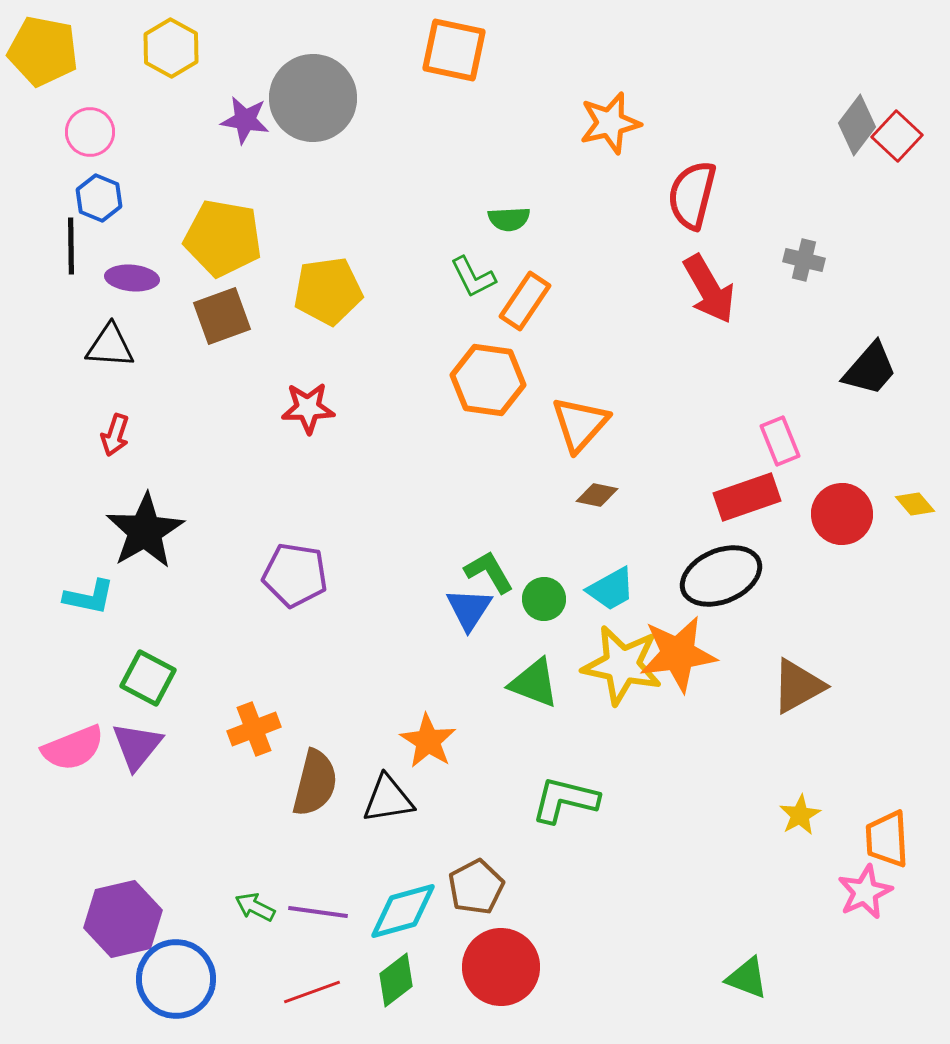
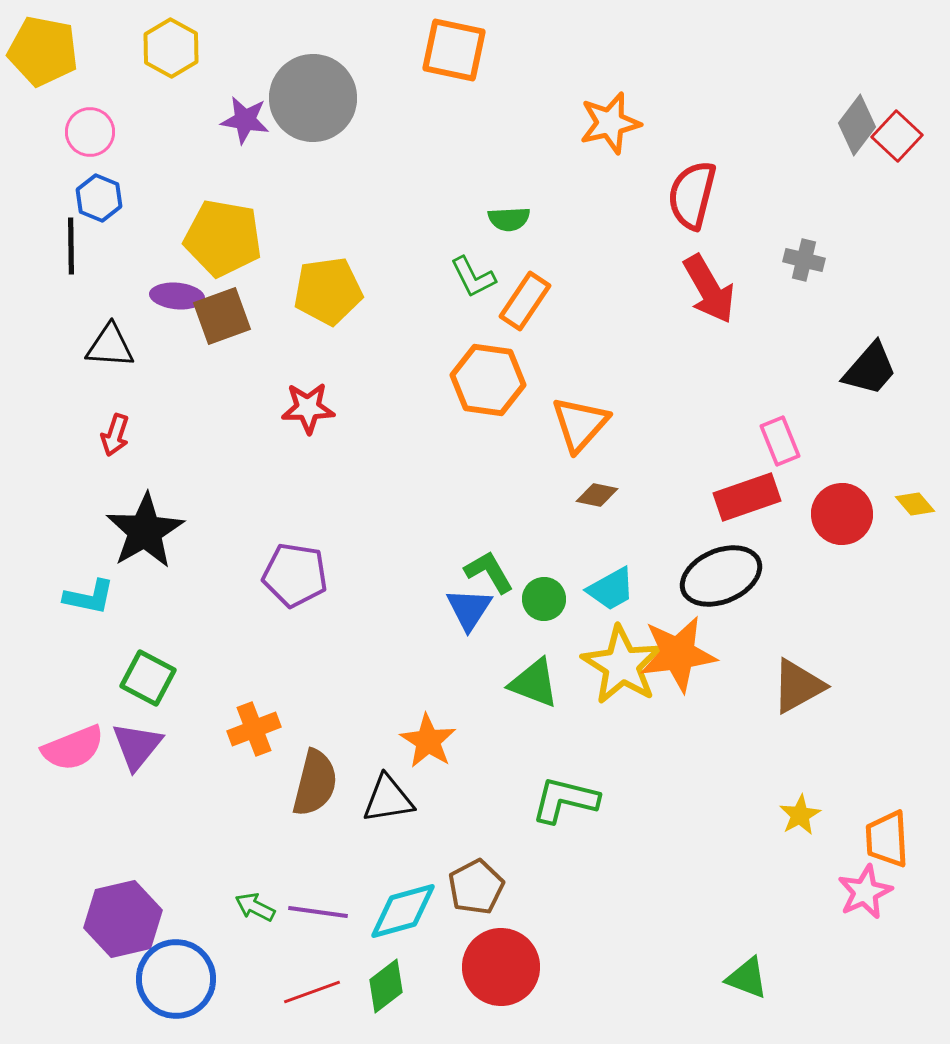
purple ellipse at (132, 278): moved 45 px right, 18 px down
yellow star at (622, 665): rotated 20 degrees clockwise
green diamond at (396, 980): moved 10 px left, 6 px down
